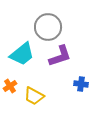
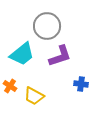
gray circle: moved 1 px left, 1 px up
orange cross: rotated 24 degrees counterclockwise
